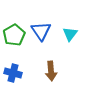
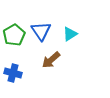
cyan triangle: rotated 21 degrees clockwise
brown arrow: moved 11 px up; rotated 54 degrees clockwise
